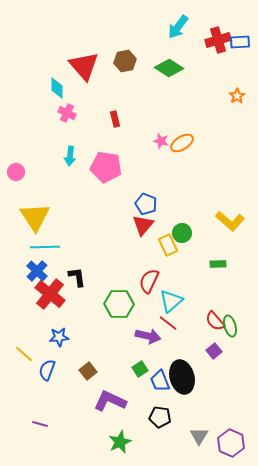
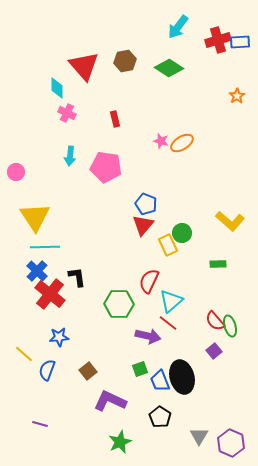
green square at (140, 369): rotated 14 degrees clockwise
black pentagon at (160, 417): rotated 25 degrees clockwise
